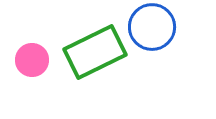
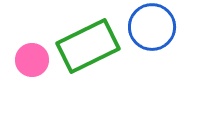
green rectangle: moved 7 px left, 6 px up
